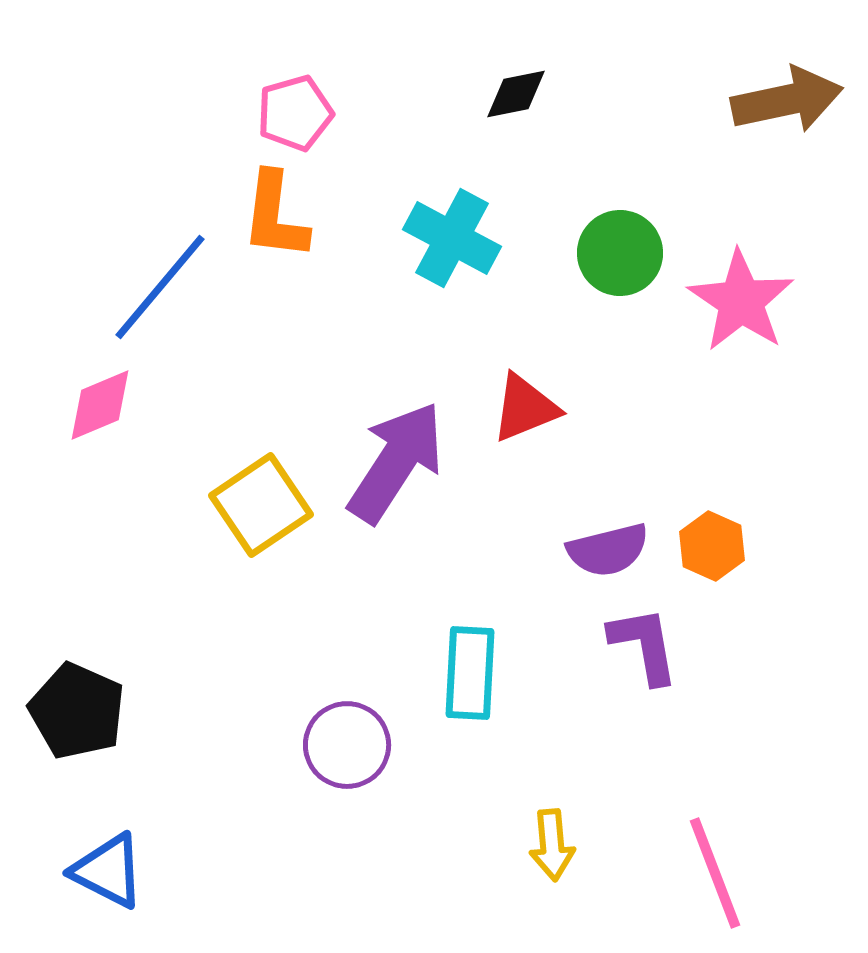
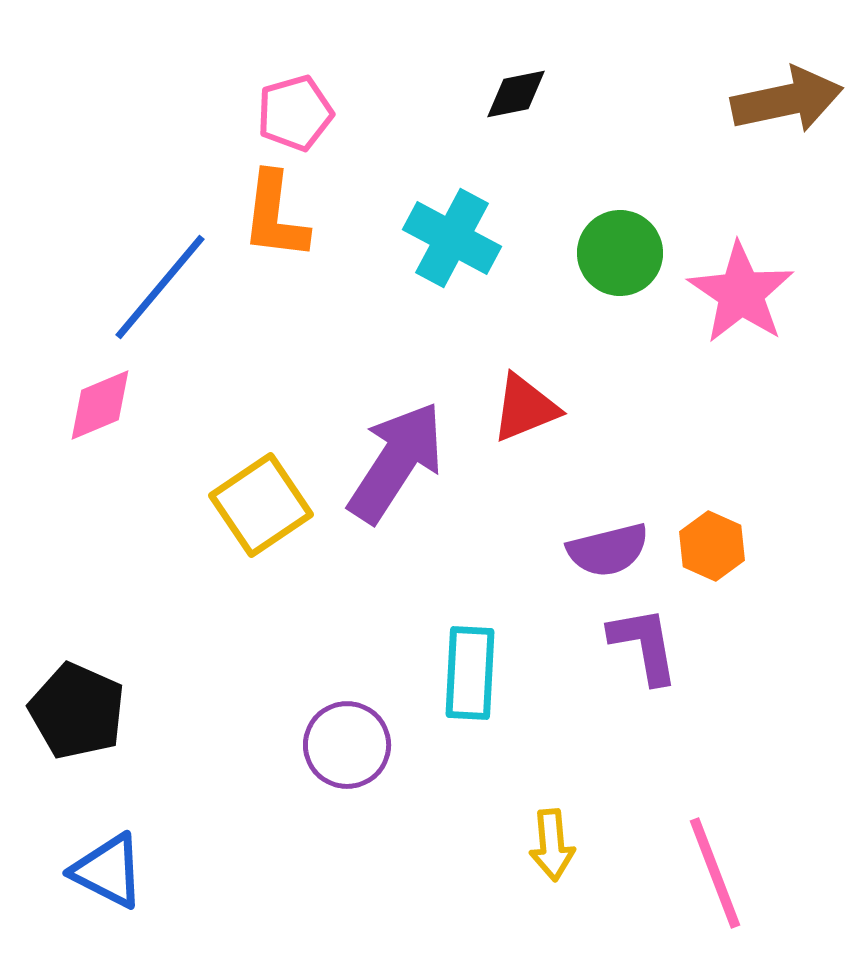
pink star: moved 8 px up
